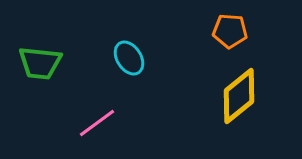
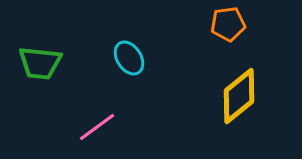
orange pentagon: moved 2 px left, 7 px up; rotated 12 degrees counterclockwise
pink line: moved 4 px down
